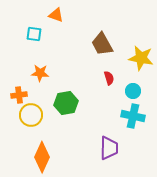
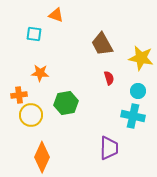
cyan circle: moved 5 px right
